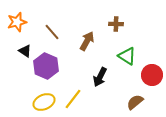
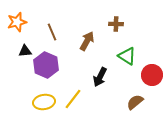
brown line: rotated 18 degrees clockwise
black triangle: rotated 40 degrees counterclockwise
purple hexagon: moved 1 px up
yellow ellipse: rotated 15 degrees clockwise
